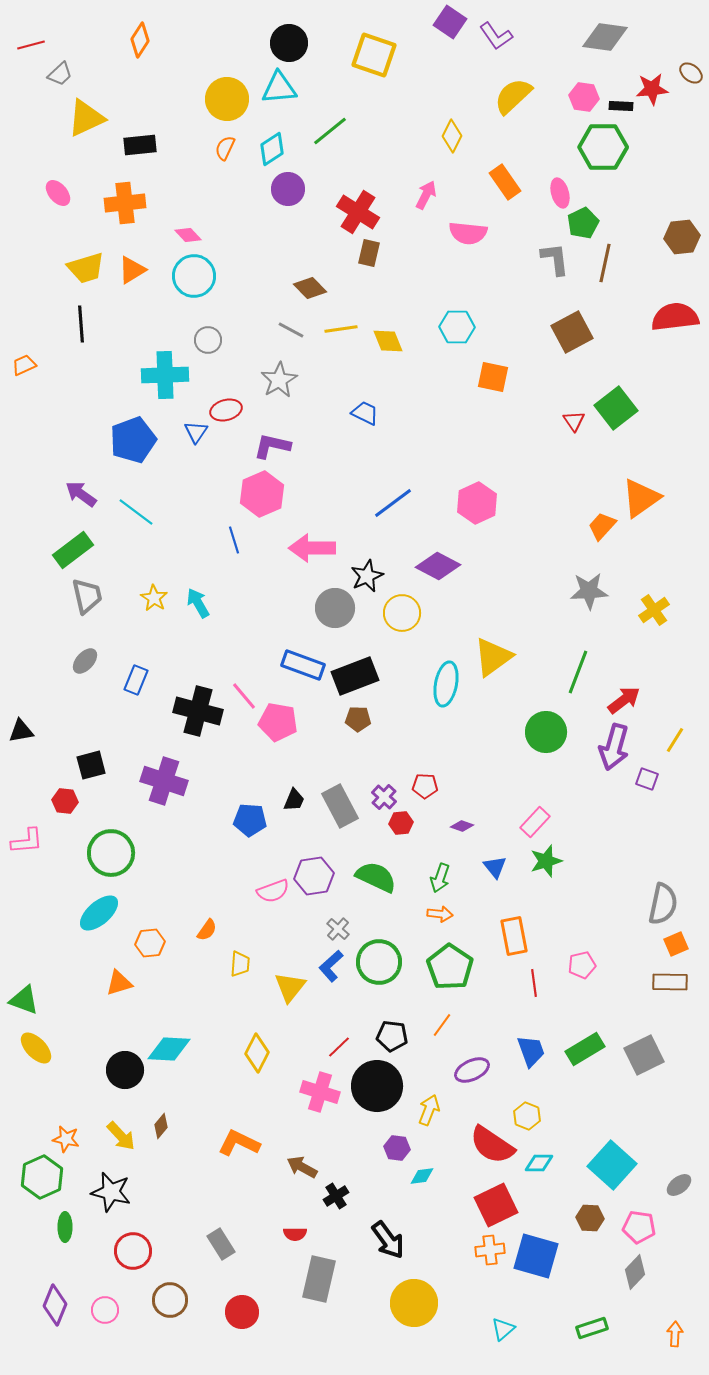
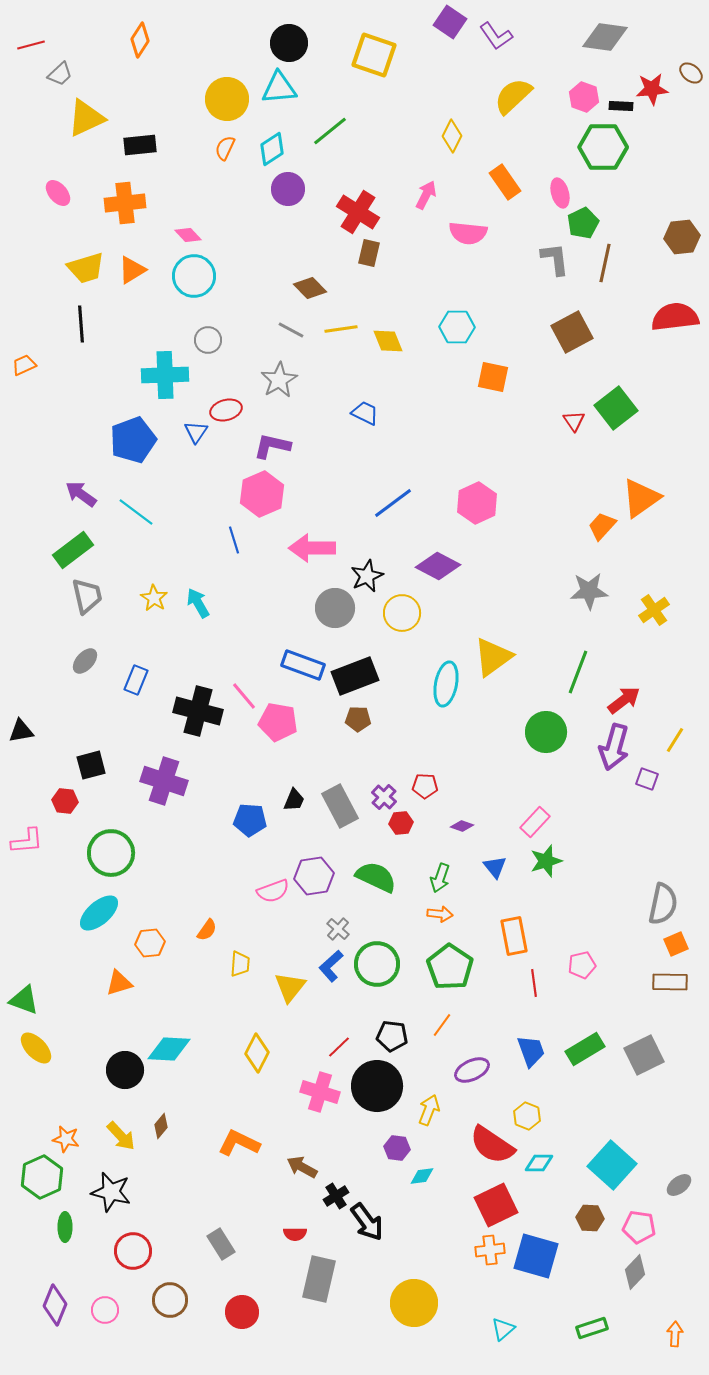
pink hexagon at (584, 97): rotated 12 degrees clockwise
green circle at (379, 962): moved 2 px left, 2 px down
black arrow at (388, 1240): moved 21 px left, 18 px up
